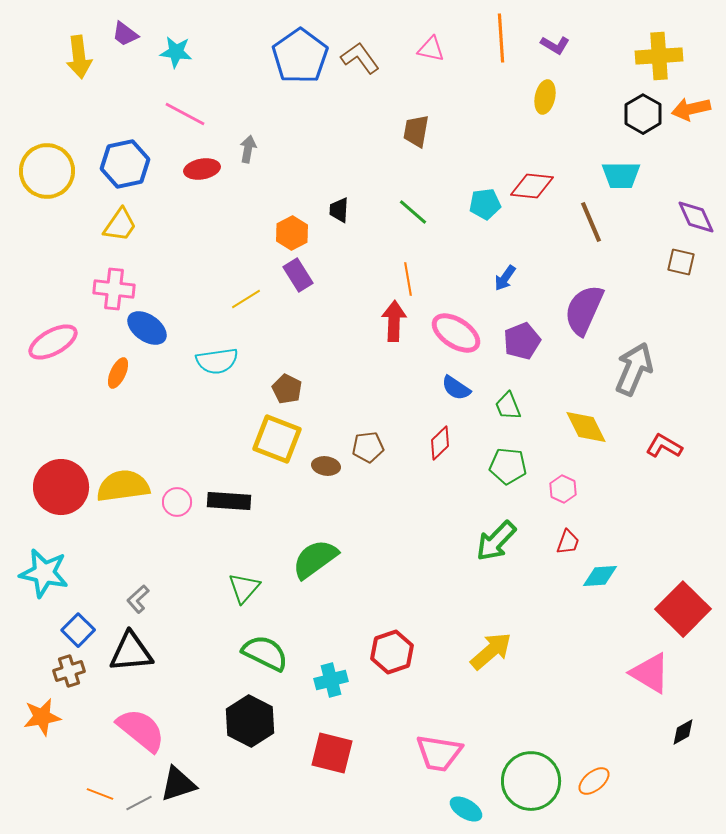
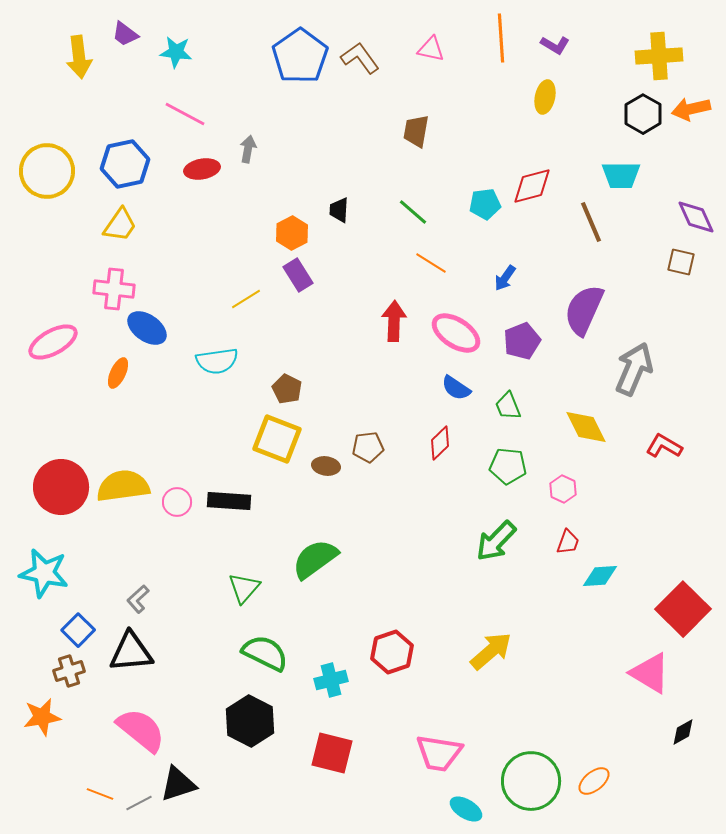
red diamond at (532, 186): rotated 21 degrees counterclockwise
orange line at (408, 279): moved 23 px right, 16 px up; rotated 48 degrees counterclockwise
